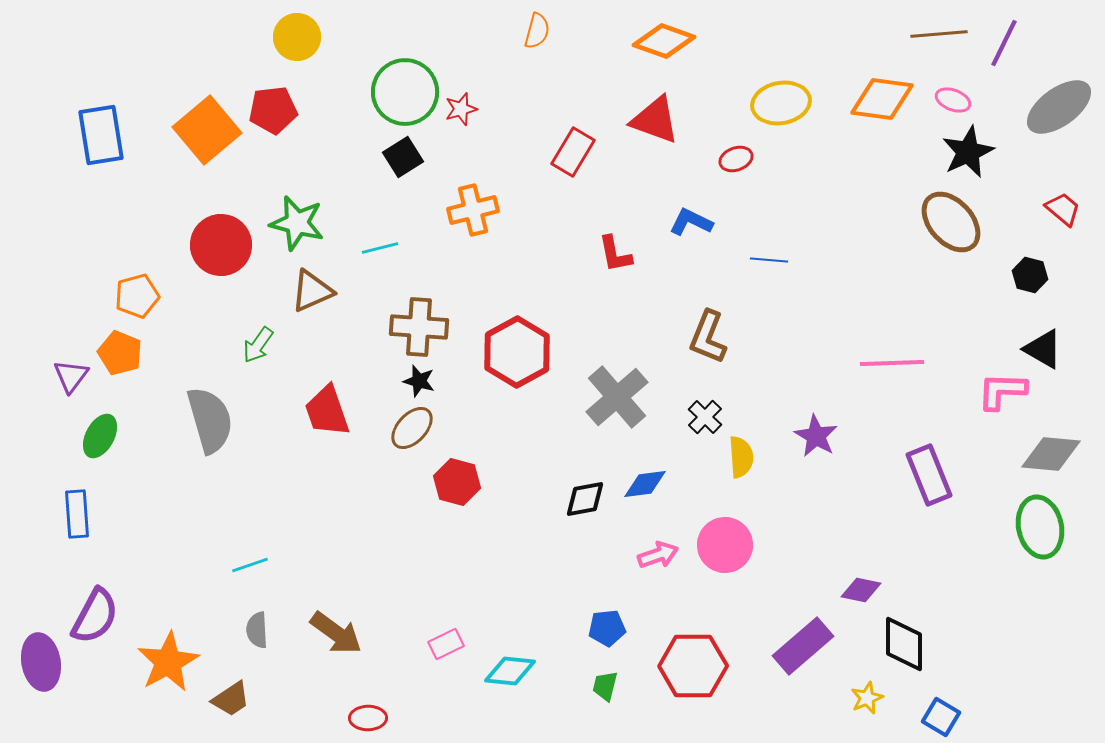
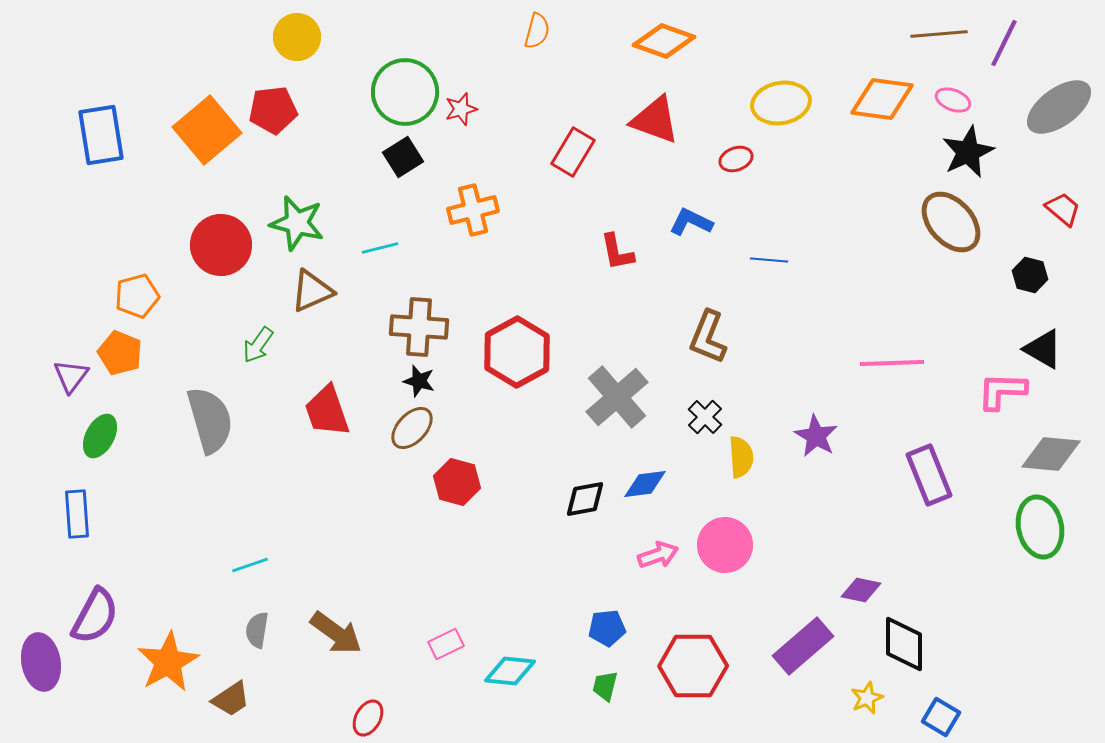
red L-shape at (615, 254): moved 2 px right, 2 px up
gray semicircle at (257, 630): rotated 12 degrees clockwise
red ellipse at (368, 718): rotated 60 degrees counterclockwise
